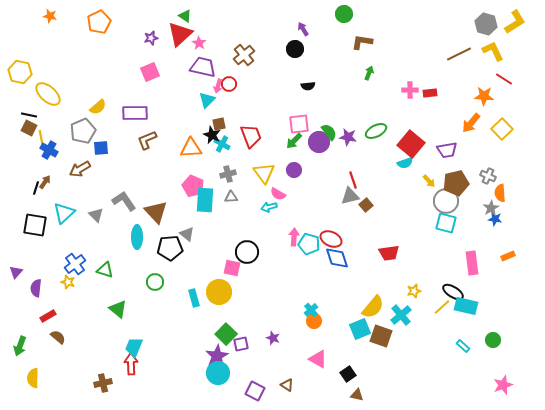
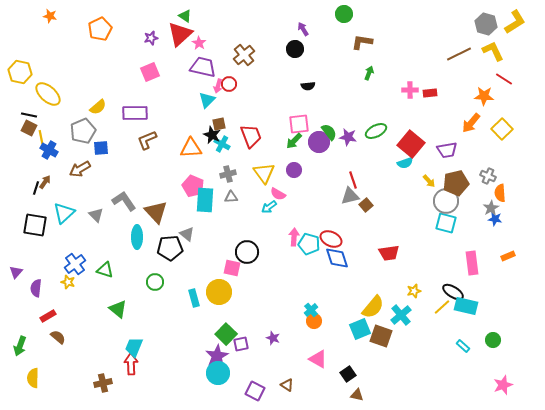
orange pentagon at (99, 22): moved 1 px right, 7 px down
cyan arrow at (269, 207): rotated 21 degrees counterclockwise
